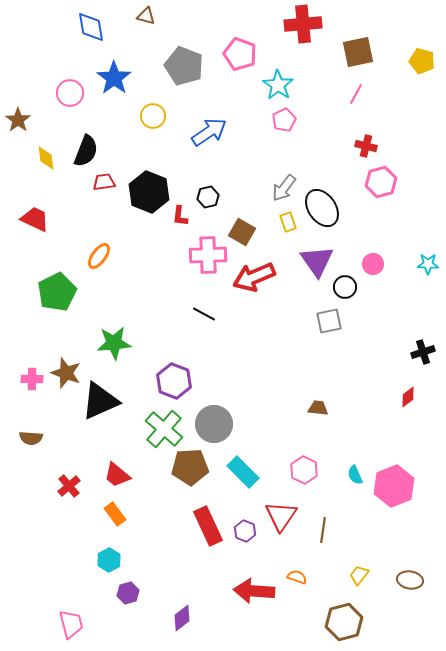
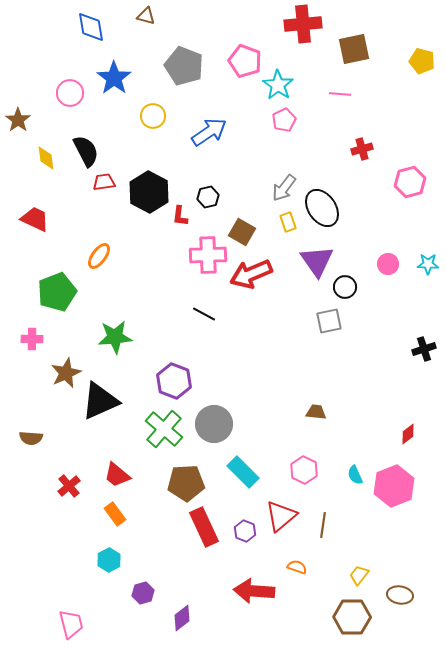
brown square at (358, 52): moved 4 px left, 3 px up
pink pentagon at (240, 54): moved 5 px right, 7 px down
pink line at (356, 94): moved 16 px left; rotated 65 degrees clockwise
red cross at (366, 146): moved 4 px left, 3 px down; rotated 30 degrees counterclockwise
black semicircle at (86, 151): rotated 48 degrees counterclockwise
pink hexagon at (381, 182): moved 29 px right
black hexagon at (149, 192): rotated 6 degrees clockwise
pink circle at (373, 264): moved 15 px right
red arrow at (254, 277): moved 3 px left, 3 px up
green pentagon at (57, 292): rotated 6 degrees clockwise
green star at (114, 343): moved 1 px right, 6 px up
black cross at (423, 352): moved 1 px right, 3 px up
brown star at (66, 373): rotated 28 degrees clockwise
pink cross at (32, 379): moved 40 px up
red diamond at (408, 397): moved 37 px down
brown trapezoid at (318, 408): moved 2 px left, 4 px down
brown pentagon at (190, 467): moved 4 px left, 16 px down
red triangle at (281, 516): rotated 16 degrees clockwise
red rectangle at (208, 526): moved 4 px left, 1 px down
brown line at (323, 530): moved 5 px up
orange semicircle at (297, 577): moved 10 px up
brown ellipse at (410, 580): moved 10 px left, 15 px down
purple hexagon at (128, 593): moved 15 px right
brown hexagon at (344, 622): moved 8 px right, 5 px up; rotated 15 degrees clockwise
